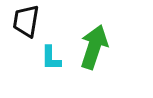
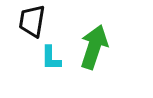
black trapezoid: moved 6 px right
